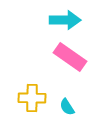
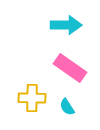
cyan arrow: moved 1 px right, 5 px down
pink rectangle: moved 11 px down
